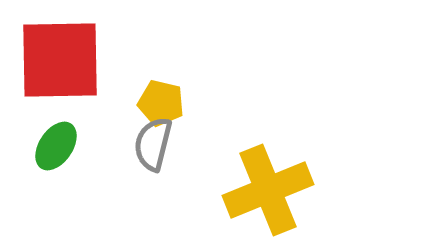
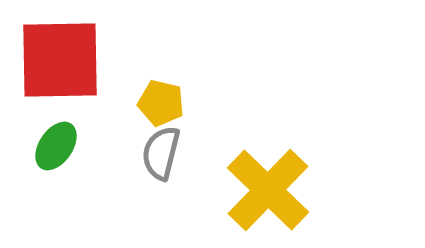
gray semicircle: moved 8 px right, 9 px down
yellow cross: rotated 24 degrees counterclockwise
